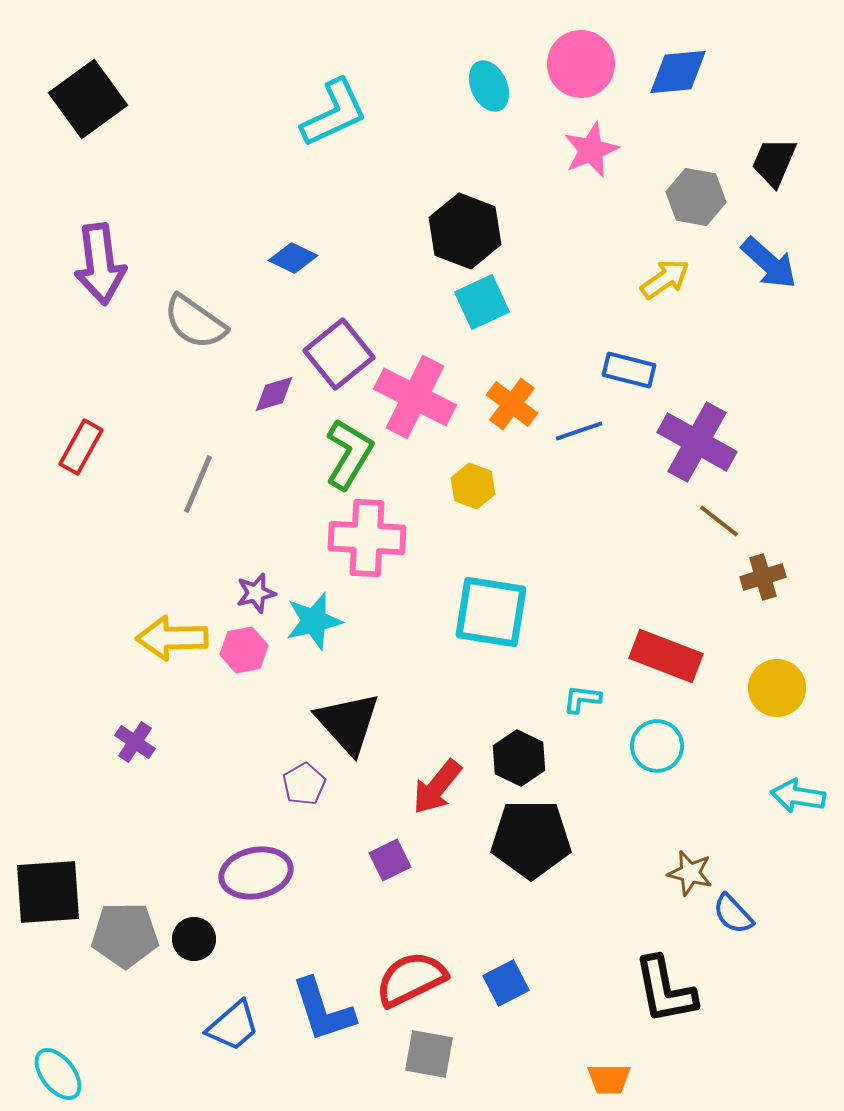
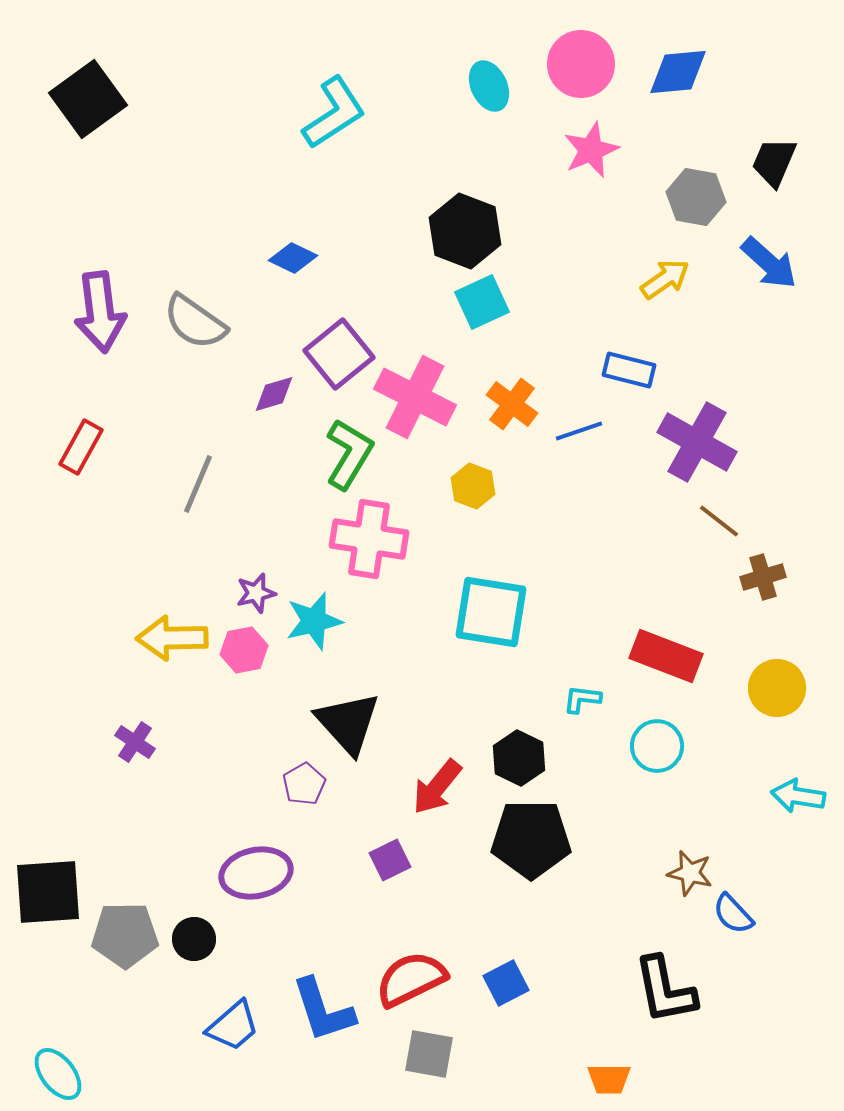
cyan L-shape at (334, 113): rotated 8 degrees counterclockwise
purple arrow at (100, 264): moved 48 px down
pink cross at (367, 538): moved 2 px right, 1 px down; rotated 6 degrees clockwise
